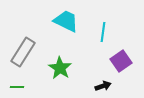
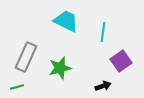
gray rectangle: moved 3 px right, 5 px down; rotated 8 degrees counterclockwise
green star: rotated 25 degrees clockwise
green line: rotated 16 degrees counterclockwise
